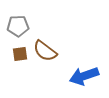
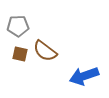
brown square: rotated 21 degrees clockwise
